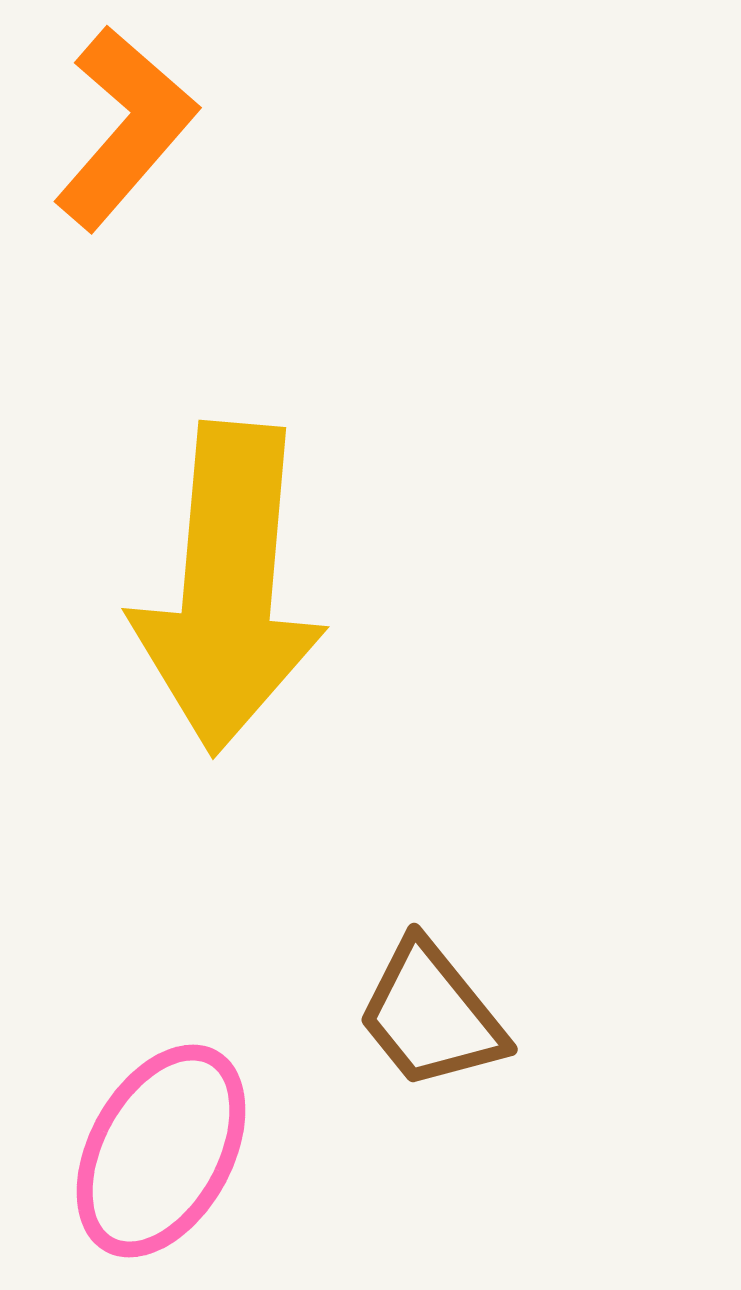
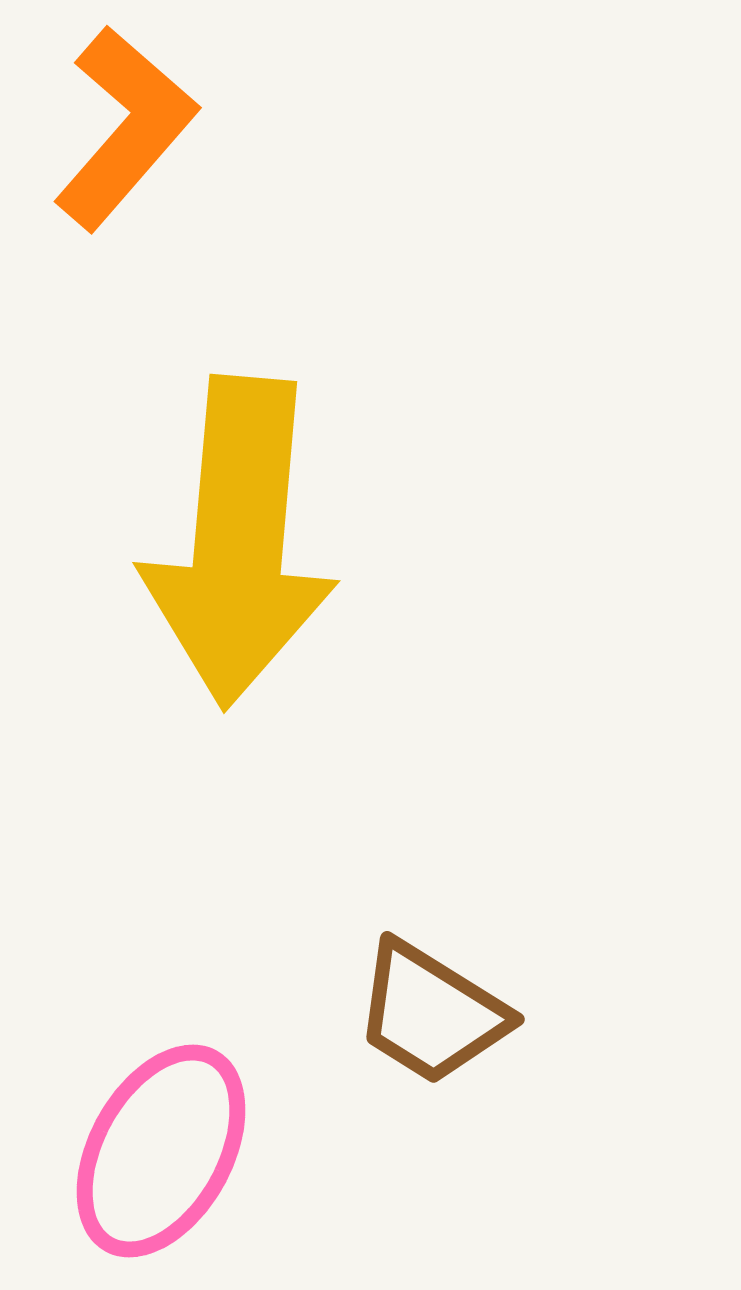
yellow arrow: moved 11 px right, 46 px up
brown trapezoid: moved 2 px up; rotated 19 degrees counterclockwise
